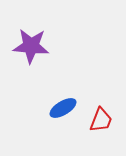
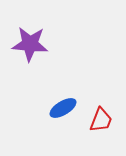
purple star: moved 1 px left, 2 px up
